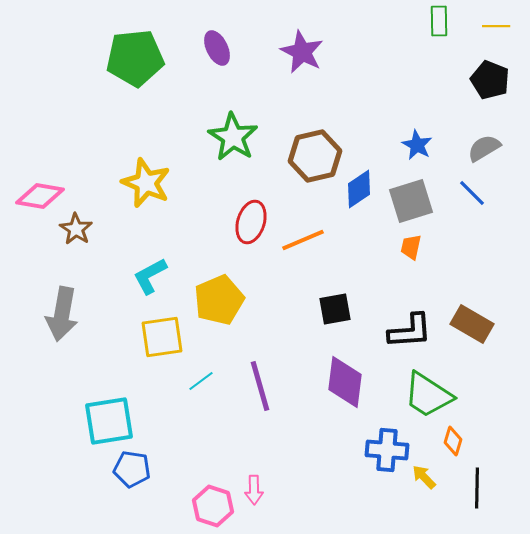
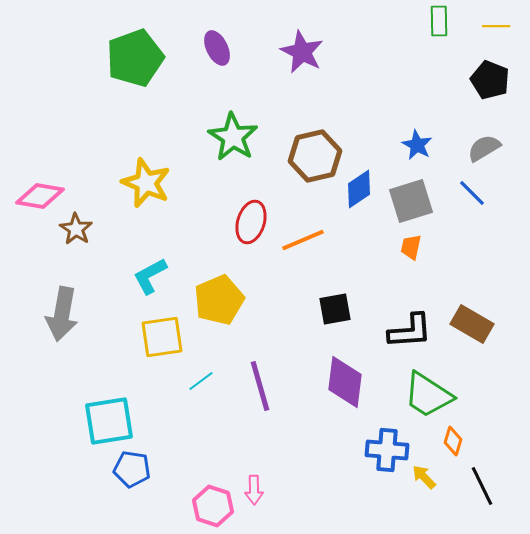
green pentagon: rotated 14 degrees counterclockwise
black line: moved 5 px right, 2 px up; rotated 27 degrees counterclockwise
